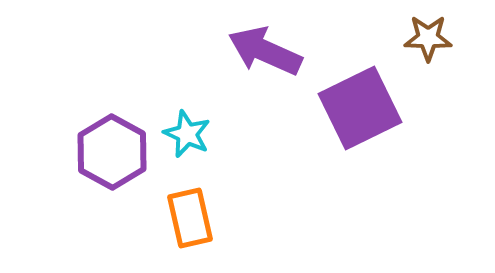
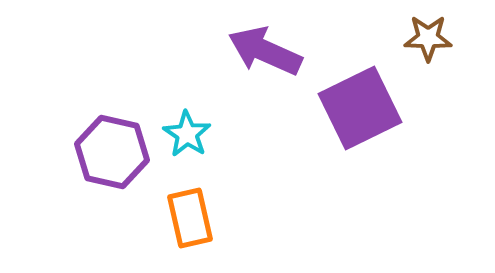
cyan star: rotated 9 degrees clockwise
purple hexagon: rotated 16 degrees counterclockwise
